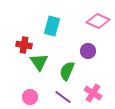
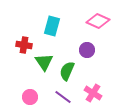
purple circle: moved 1 px left, 1 px up
green triangle: moved 5 px right
